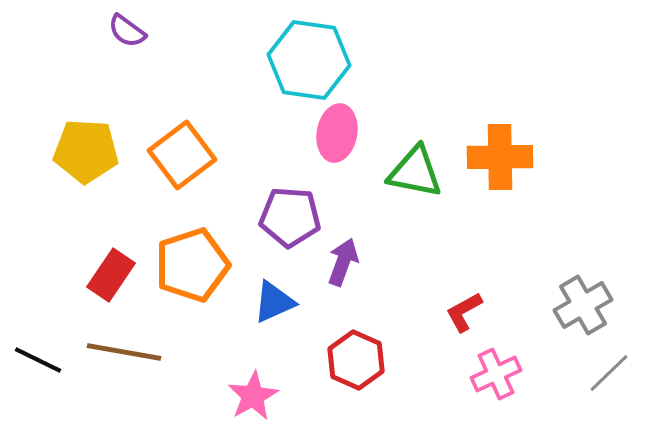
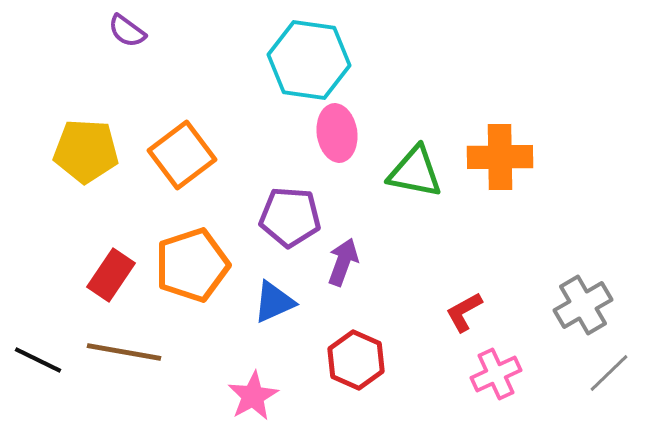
pink ellipse: rotated 18 degrees counterclockwise
